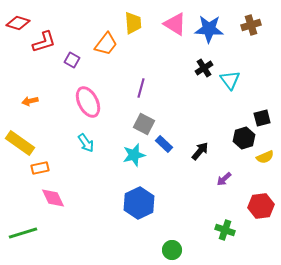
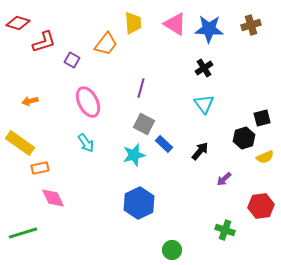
cyan triangle: moved 26 px left, 24 px down
